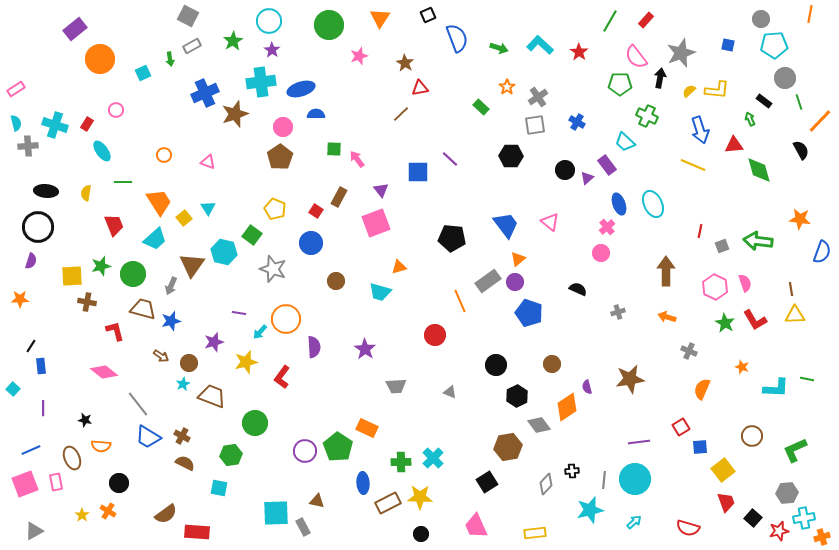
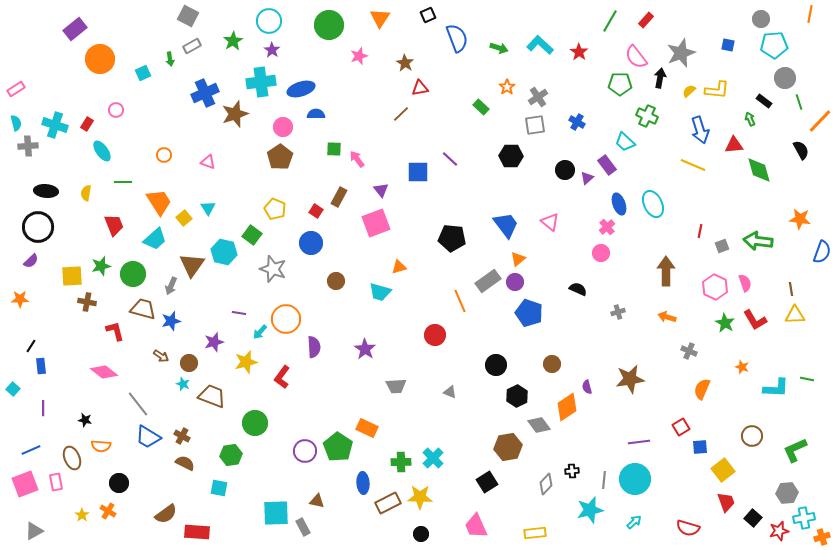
purple semicircle at (31, 261): rotated 28 degrees clockwise
cyan star at (183, 384): rotated 24 degrees counterclockwise
